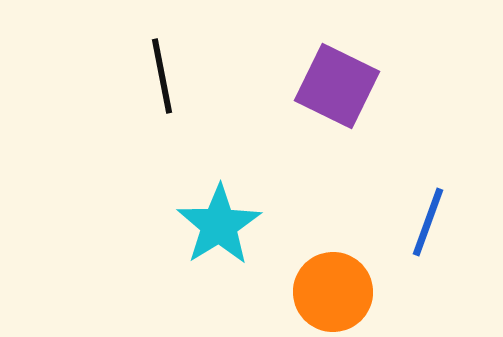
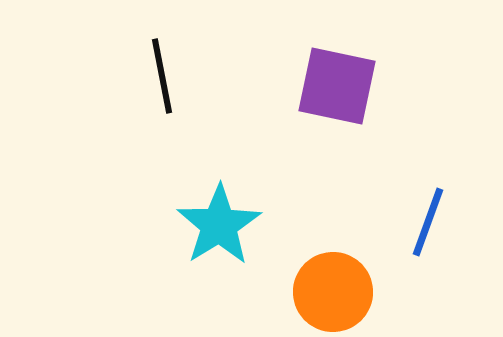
purple square: rotated 14 degrees counterclockwise
